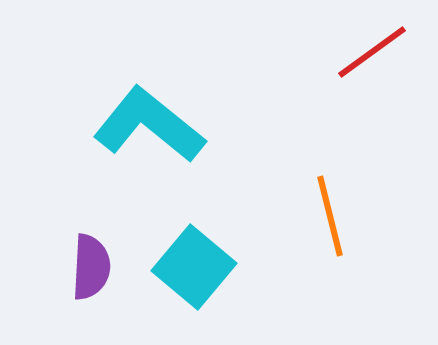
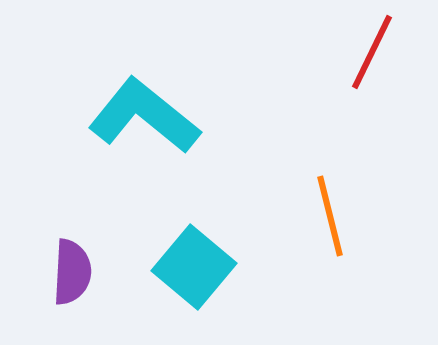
red line: rotated 28 degrees counterclockwise
cyan L-shape: moved 5 px left, 9 px up
purple semicircle: moved 19 px left, 5 px down
